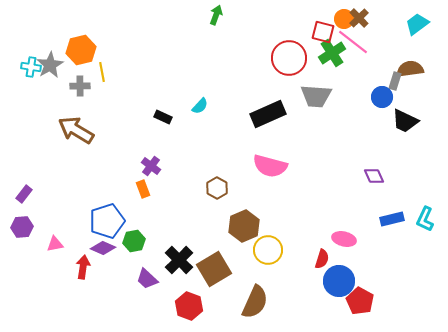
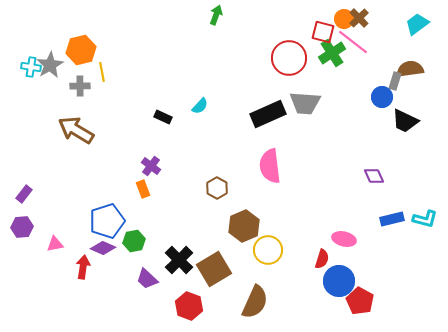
gray trapezoid at (316, 96): moved 11 px left, 7 px down
pink semicircle at (270, 166): rotated 68 degrees clockwise
cyan L-shape at (425, 219): rotated 100 degrees counterclockwise
